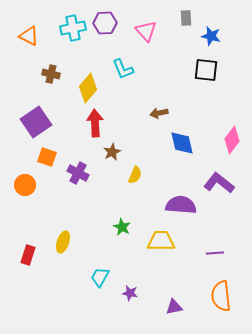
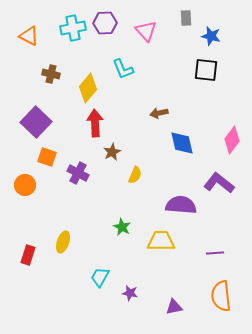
purple square: rotated 12 degrees counterclockwise
